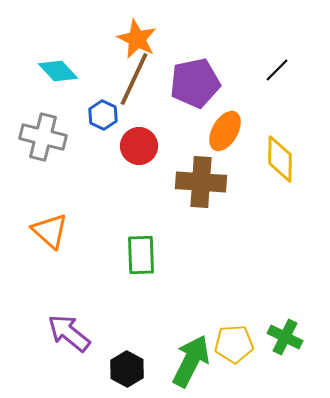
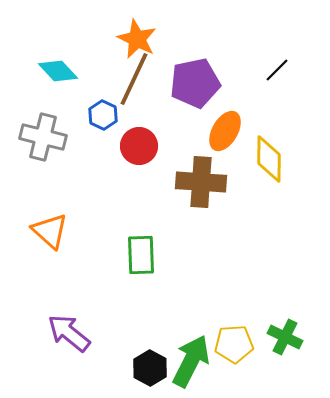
yellow diamond: moved 11 px left
black hexagon: moved 23 px right, 1 px up
